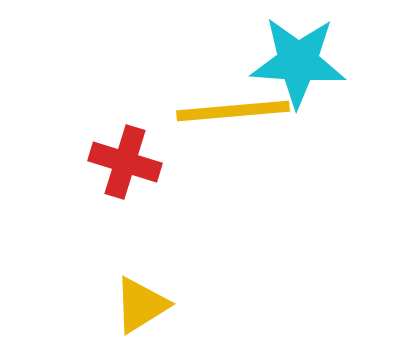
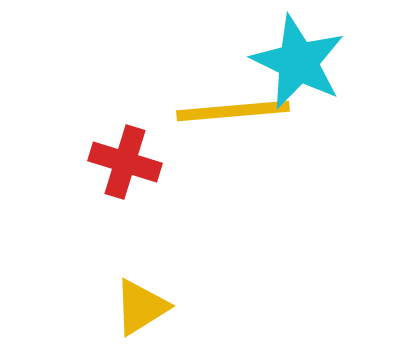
cyan star: rotated 22 degrees clockwise
yellow triangle: moved 2 px down
